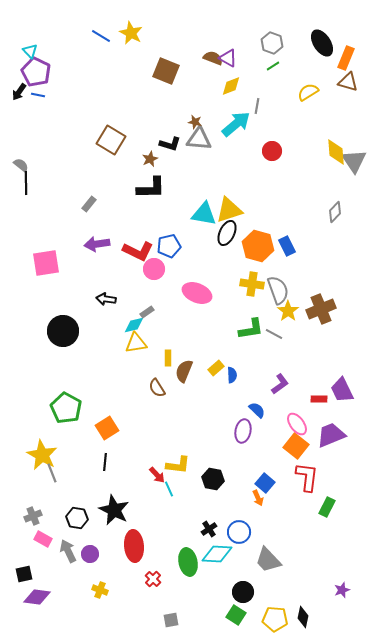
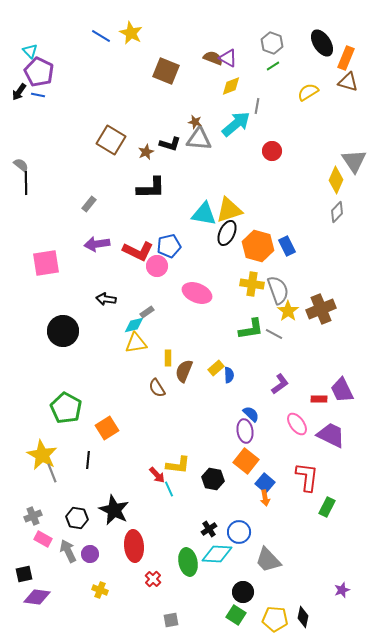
purple pentagon at (36, 72): moved 3 px right
yellow diamond at (336, 152): moved 28 px down; rotated 28 degrees clockwise
brown star at (150, 159): moved 4 px left, 7 px up
gray diamond at (335, 212): moved 2 px right
pink circle at (154, 269): moved 3 px right, 3 px up
blue semicircle at (232, 375): moved 3 px left
blue semicircle at (257, 410): moved 6 px left, 4 px down
purple ellipse at (243, 431): moved 2 px right; rotated 20 degrees counterclockwise
purple trapezoid at (331, 435): rotated 48 degrees clockwise
orange square at (296, 446): moved 50 px left, 15 px down
black line at (105, 462): moved 17 px left, 2 px up
orange arrow at (258, 498): moved 7 px right; rotated 14 degrees clockwise
